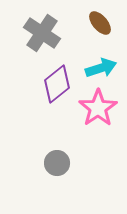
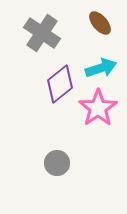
purple diamond: moved 3 px right
